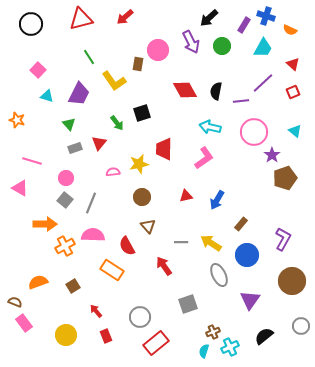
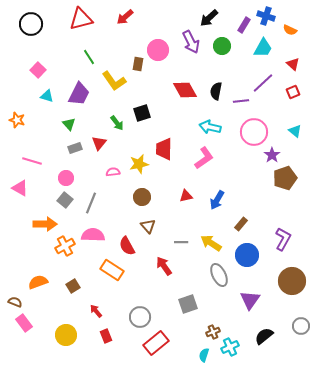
cyan semicircle at (204, 351): moved 4 px down
